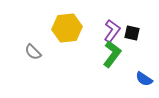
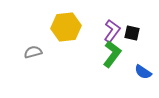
yellow hexagon: moved 1 px left, 1 px up
gray semicircle: rotated 120 degrees clockwise
blue semicircle: moved 1 px left, 7 px up
